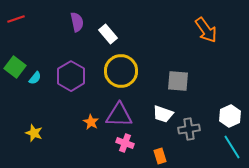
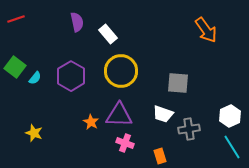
gray square: moved 2 px down
